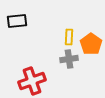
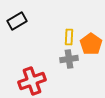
black rectangle: rotated 24 degrees counterclockwise
